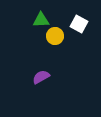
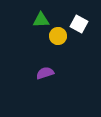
yellow circle: moved 3 px right
purple semicircle: moved 4 px right, 4 px up; rotated 12 degrees clockwise
